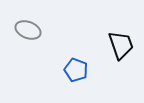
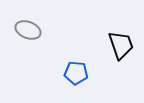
blue pentagon: moved 3 px down; rotated 15 degrees counterclockwise
